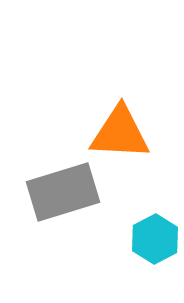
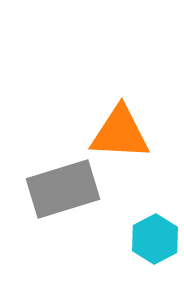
gray rectangle: moved 3 px up
